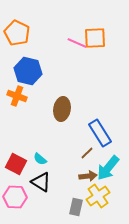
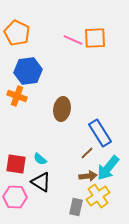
pink line: moved 4 px left, 3 px up
blue hexagon: rotated 20 degrees counterclockwise
red square: rotated 20 degrees counterclockwise
